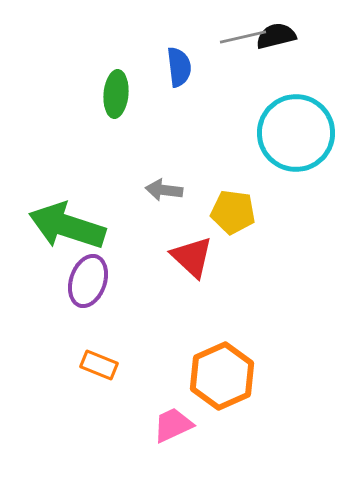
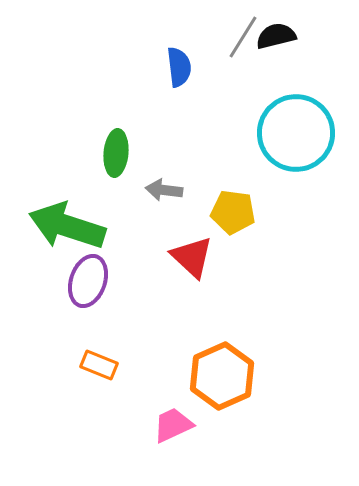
gray line: rotated 45 degrees counterclockwise
green ellipse: moved 59 px down
